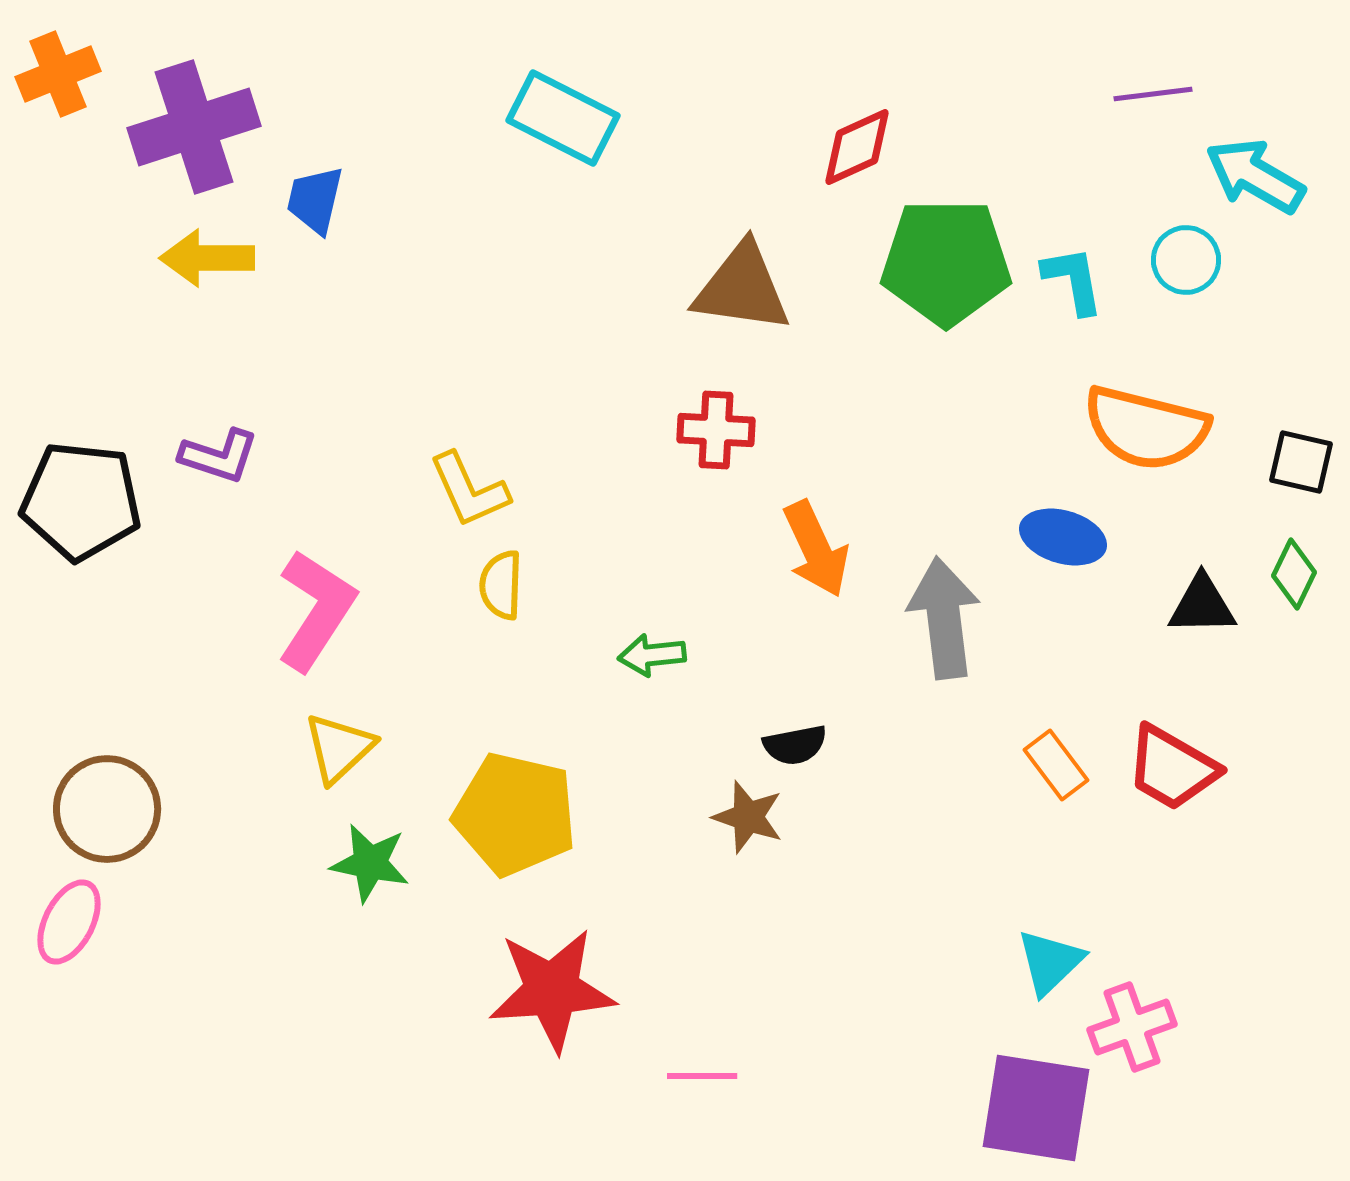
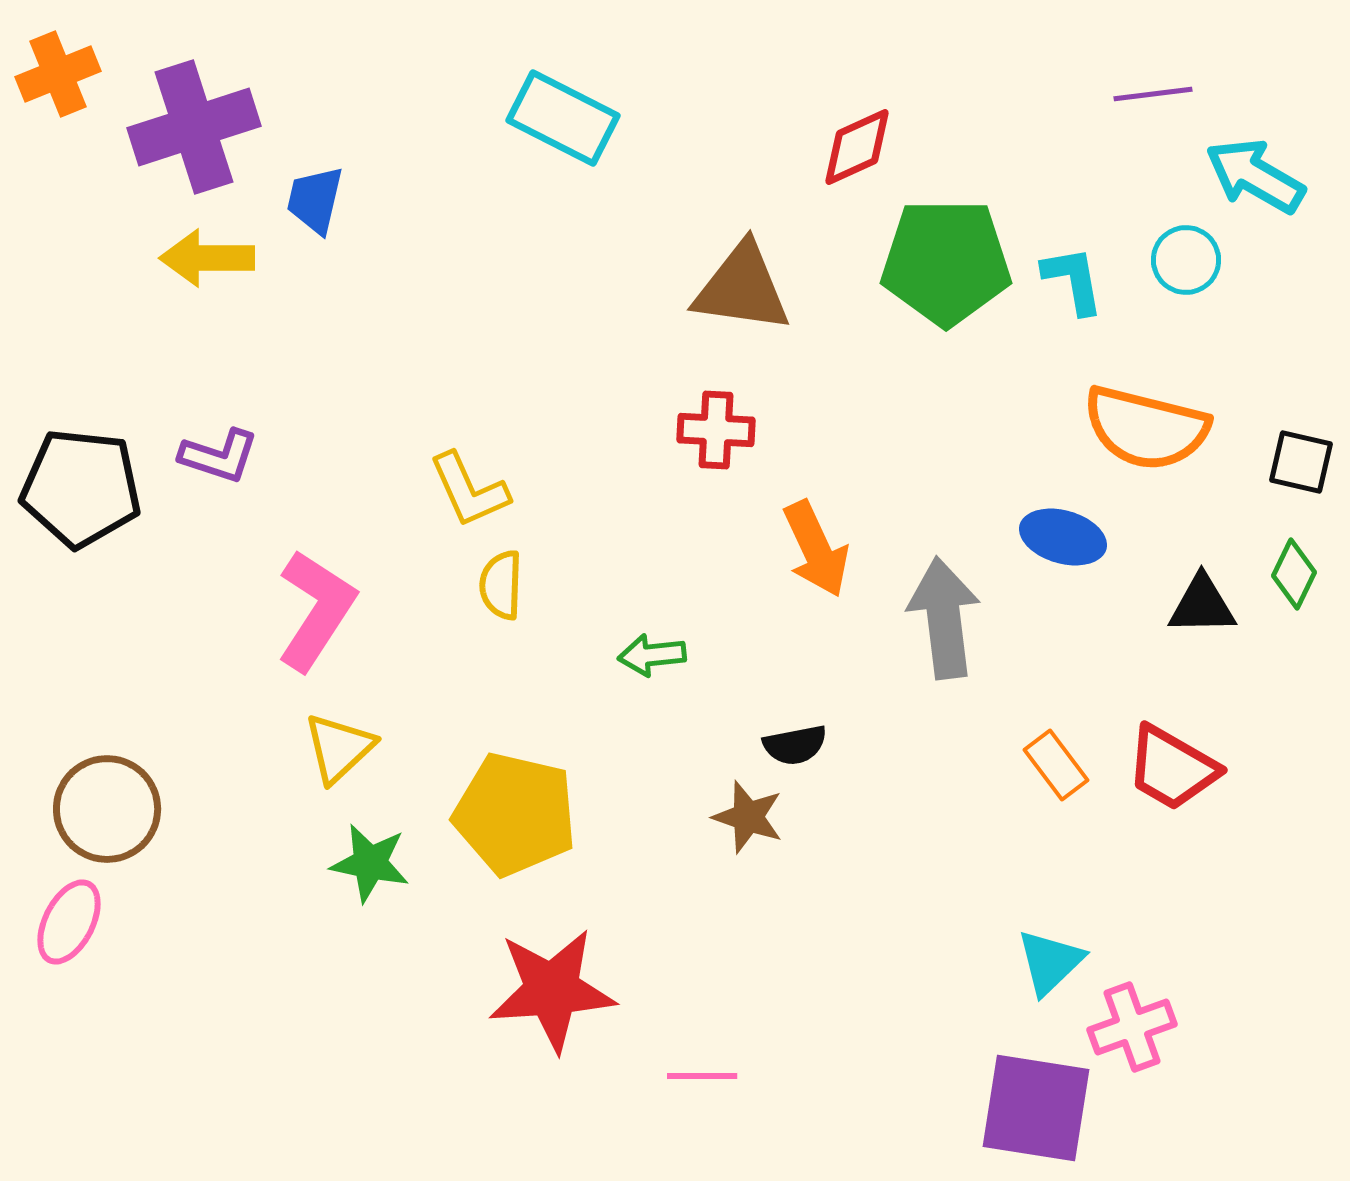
black pentagon: moved 13 px up
